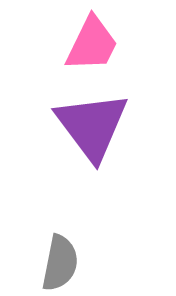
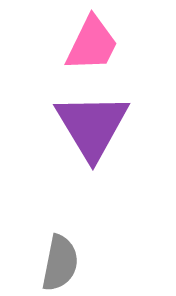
purple triangle: rotated 6 degrees clockwise
